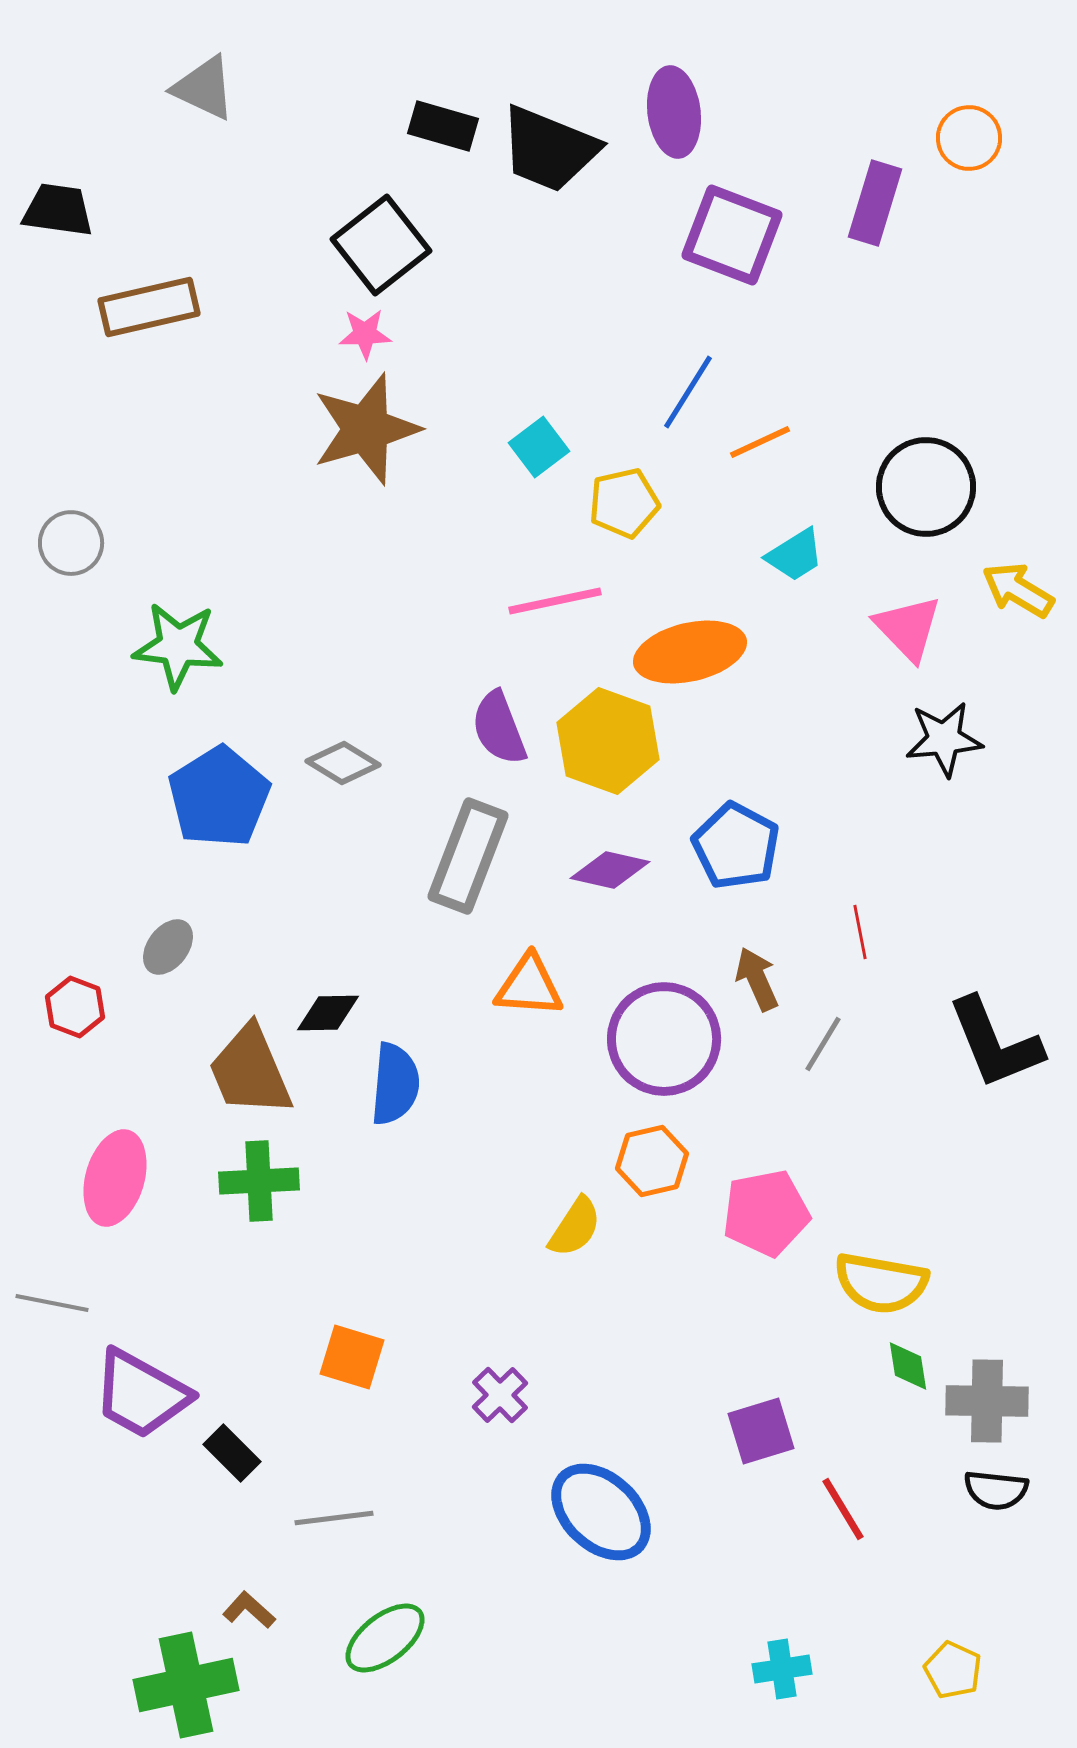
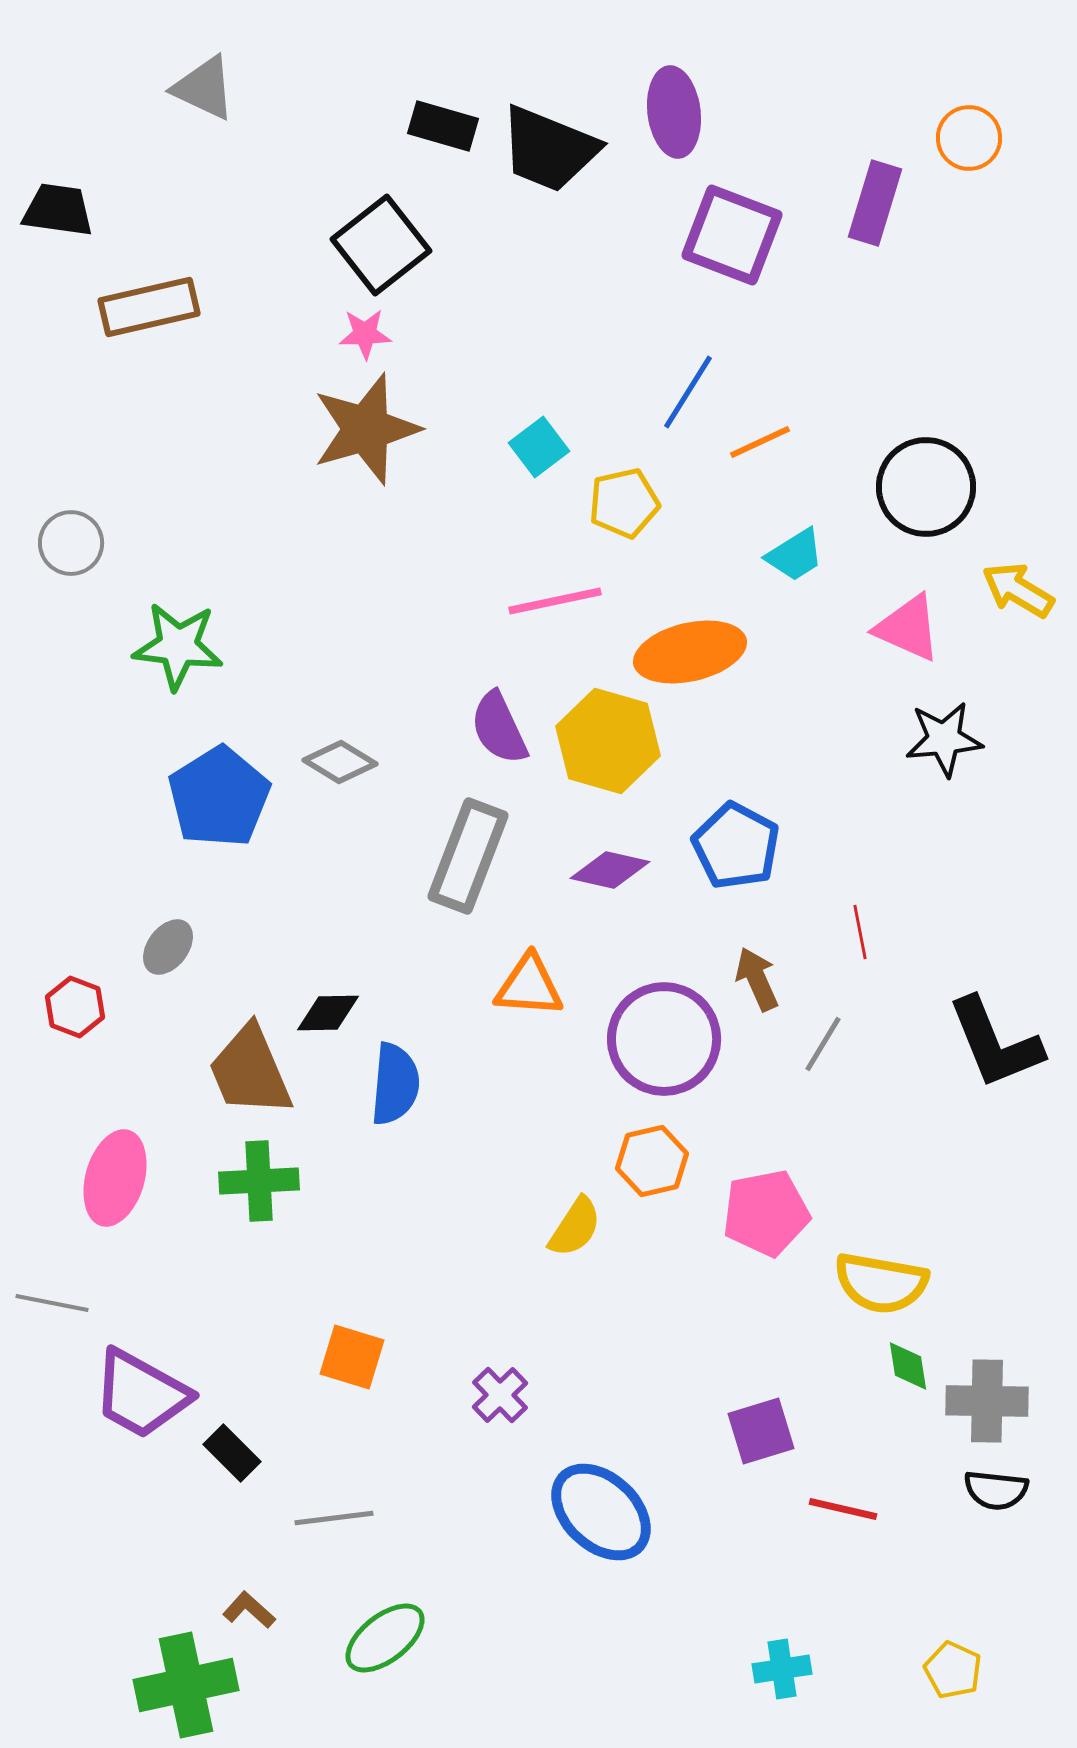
pink triangle at (908, 628): rotated 22 degrees counterclockwise
purple semicircle at (499, 728): rotated 4 degrees counterclockwise
yellow hexagon at (608, 741): rotated 4 degrees counterclockwise
gray diamond at (343, 763): moved 3 px left, 1 px up
red line at (843, 1509): rotated 46 degrees counterclockwise
